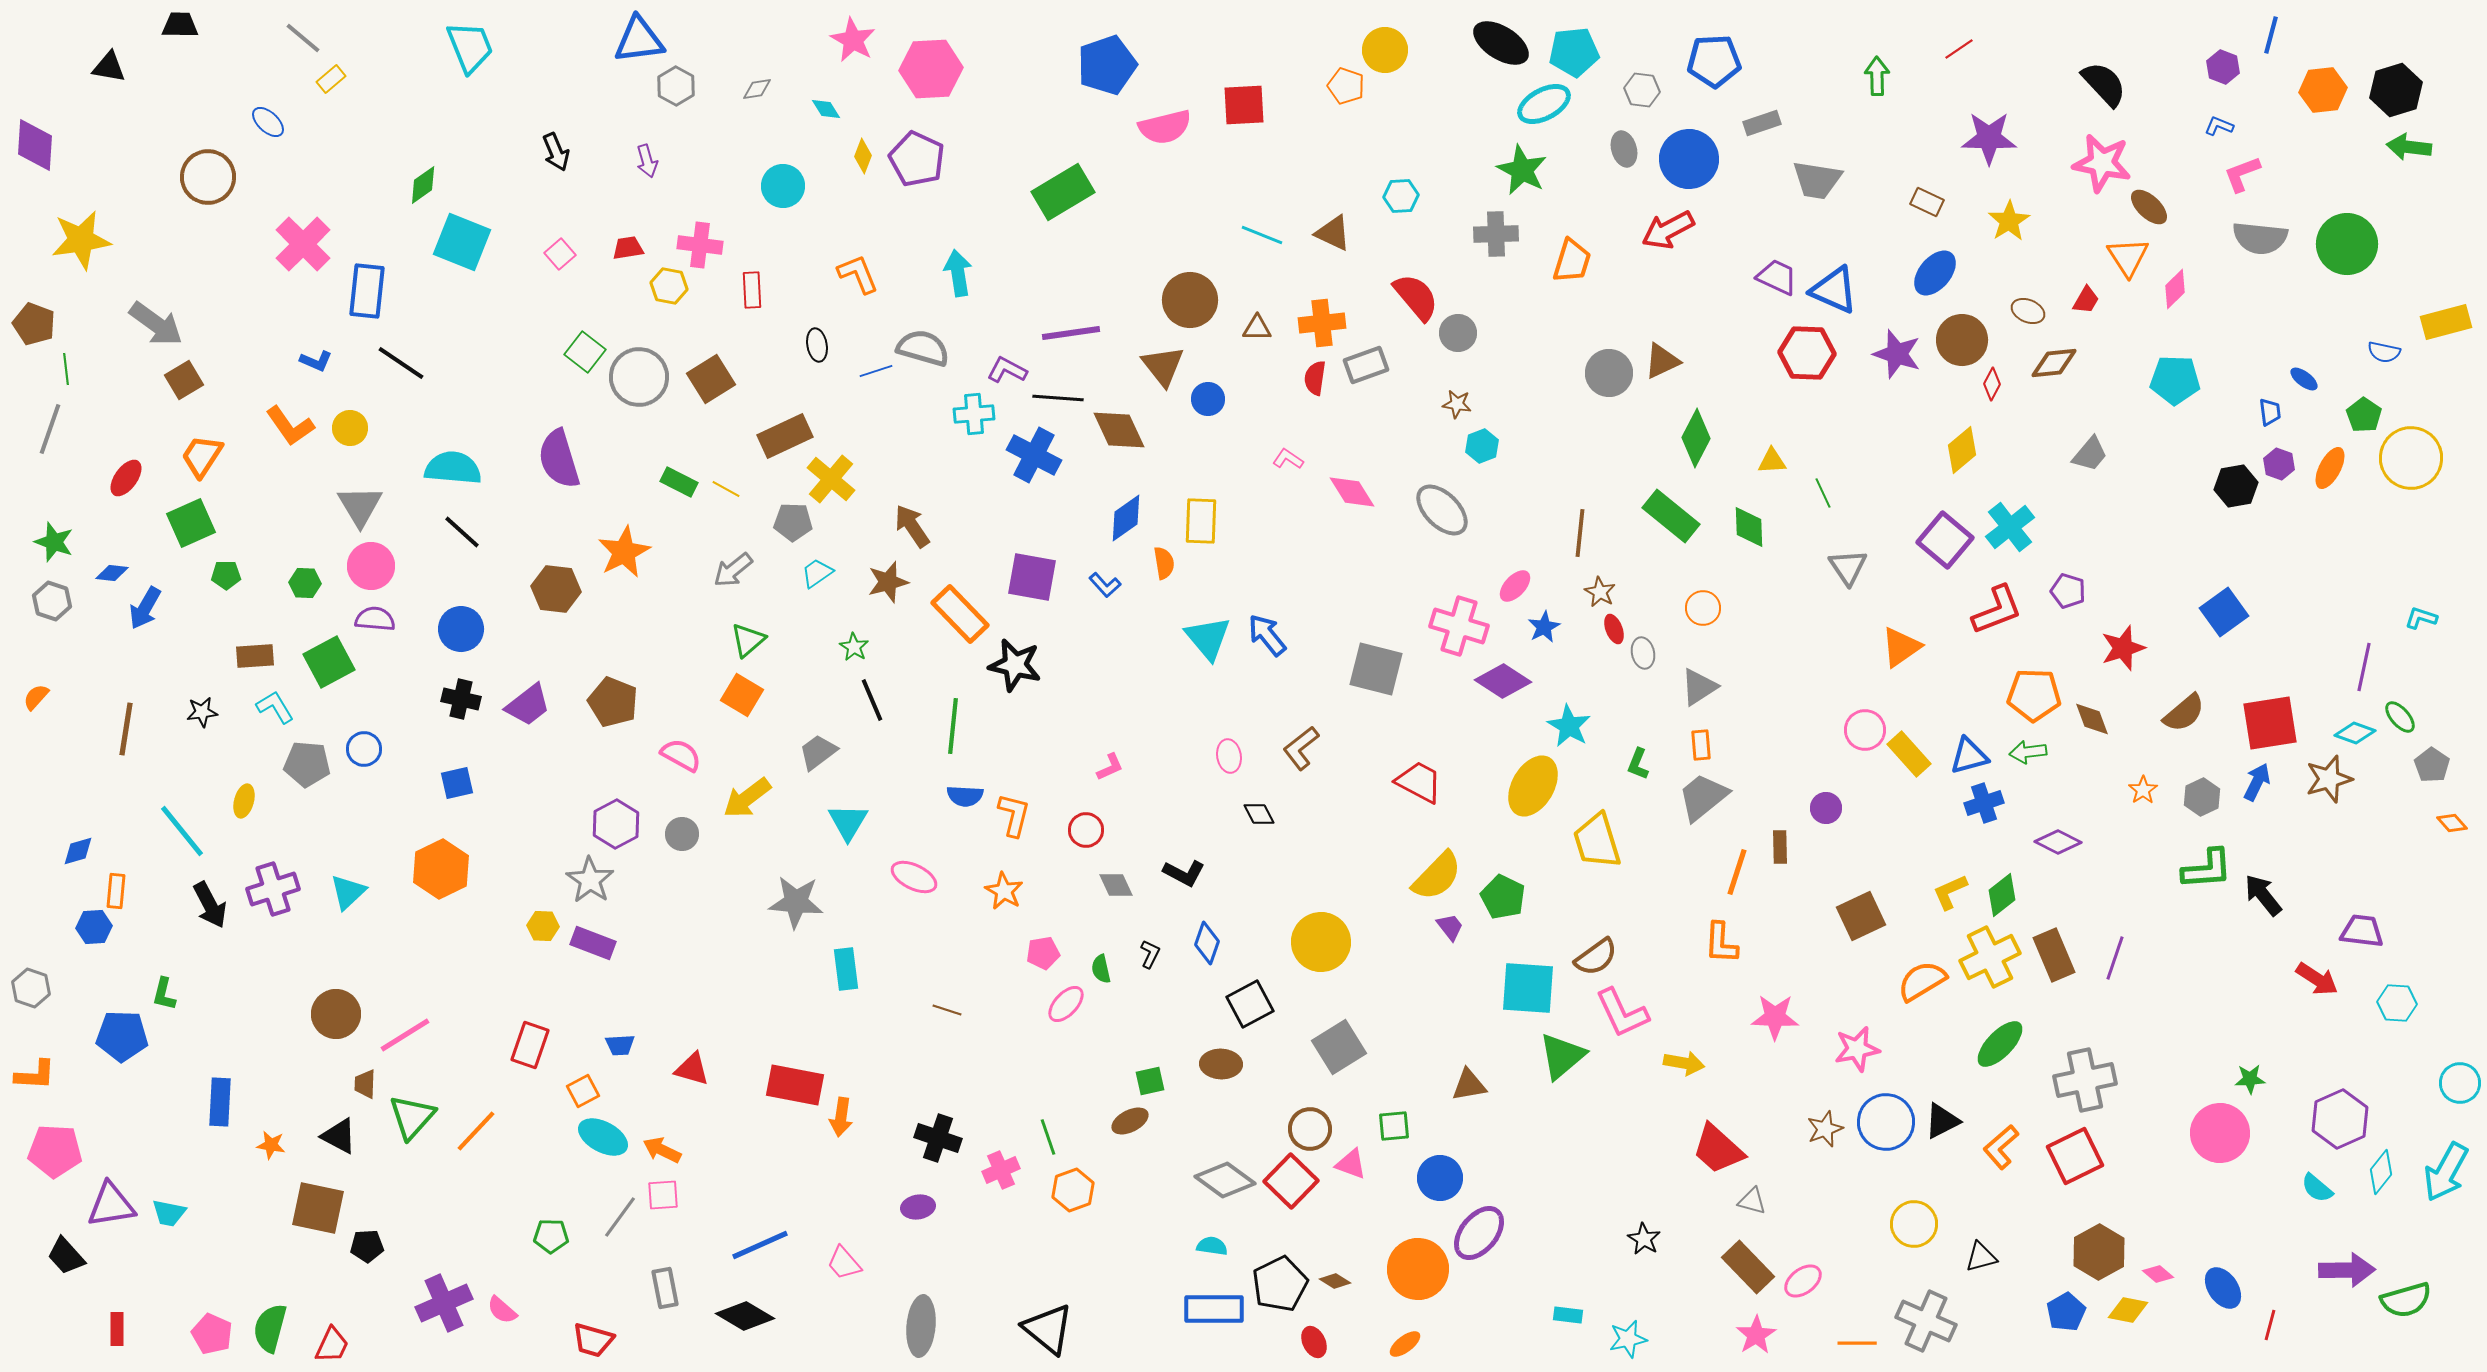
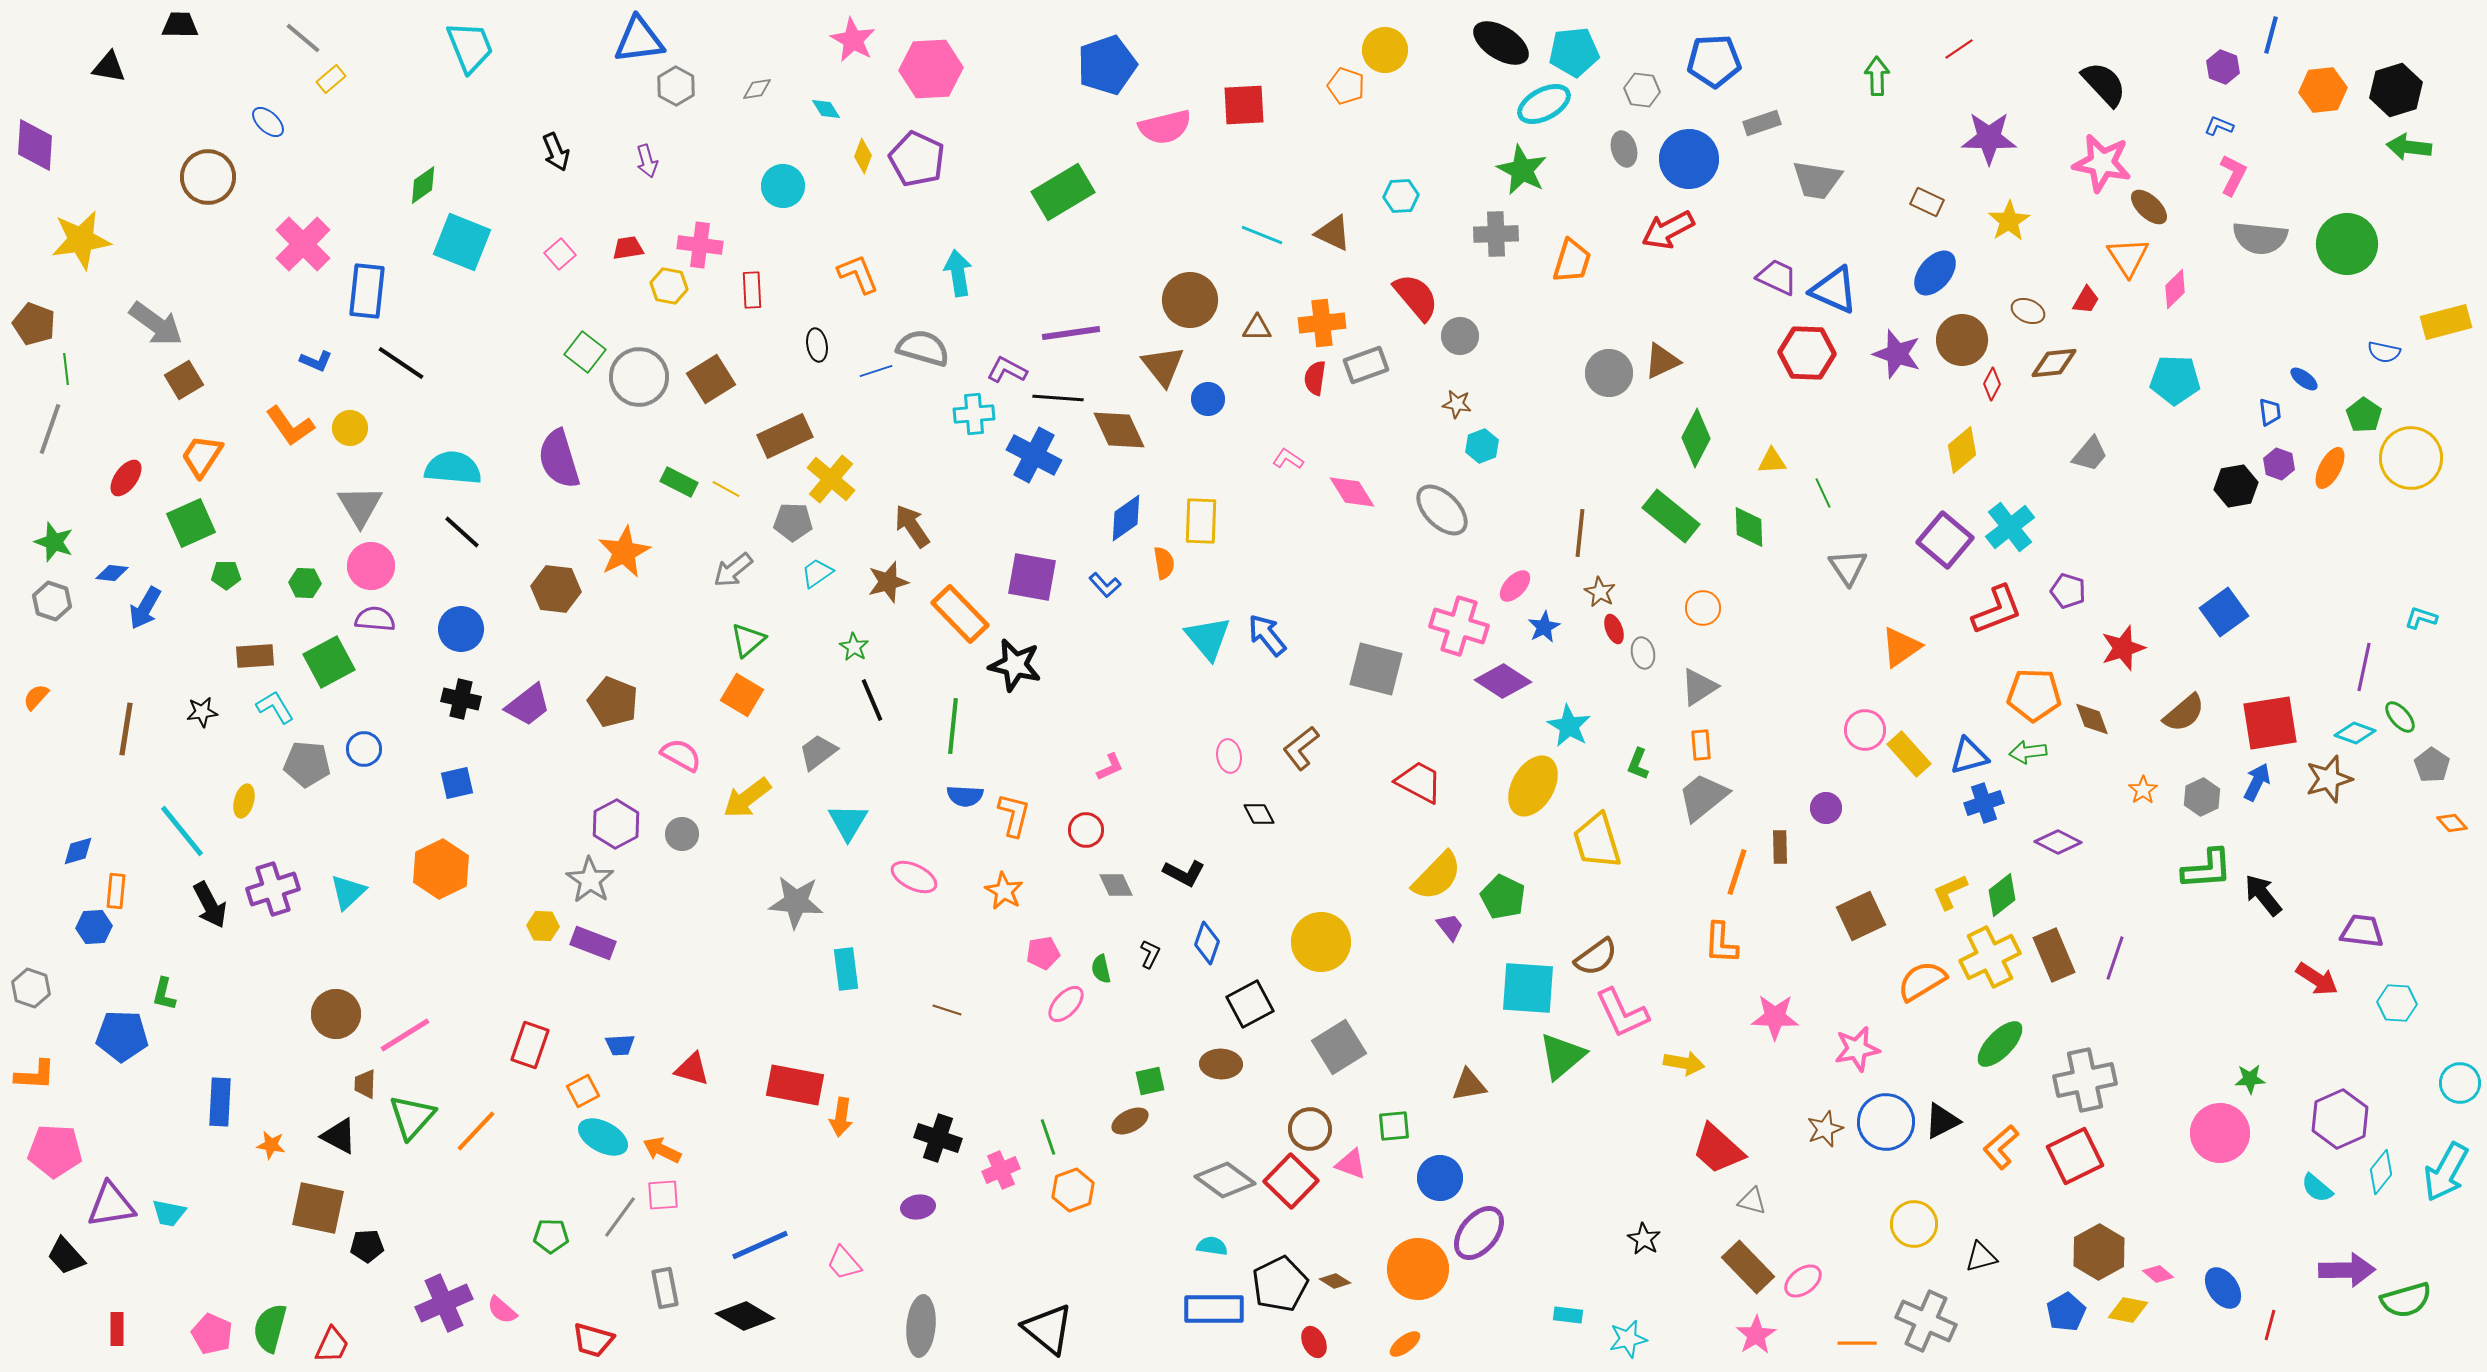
pink L-shape at (2242, 174): moved 9 px left, 1 px down; rotated 138 degrees clockwise
gray circle at (1458, 333): moved 2 px right, 3 px down
